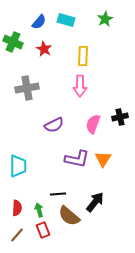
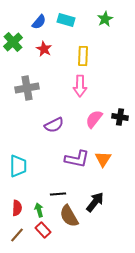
green cross: rotated 24 degrees clockwise
black cross: rotated 21 degrees clockwise
pink semicircle: moved 1 px right, 5 px up; rotated 18 degrees clockwise
brown semicircle: rotated 20 degrees clockwise
red rectangle: rotated 21 degrees counterclockwise
